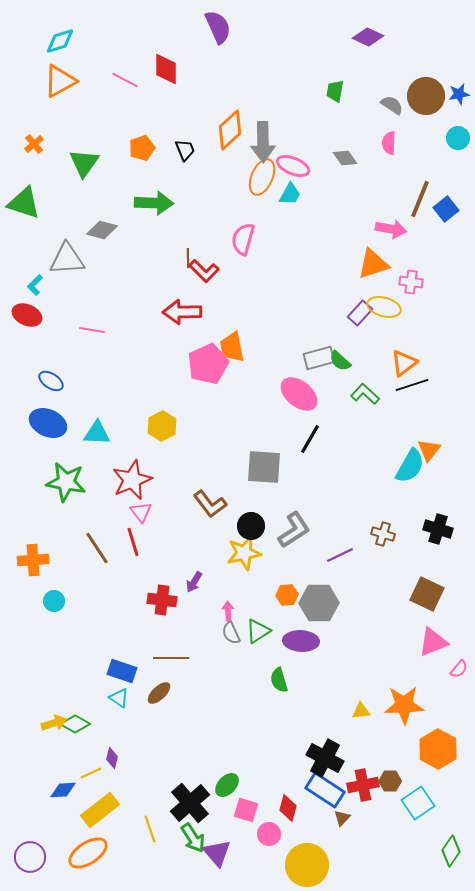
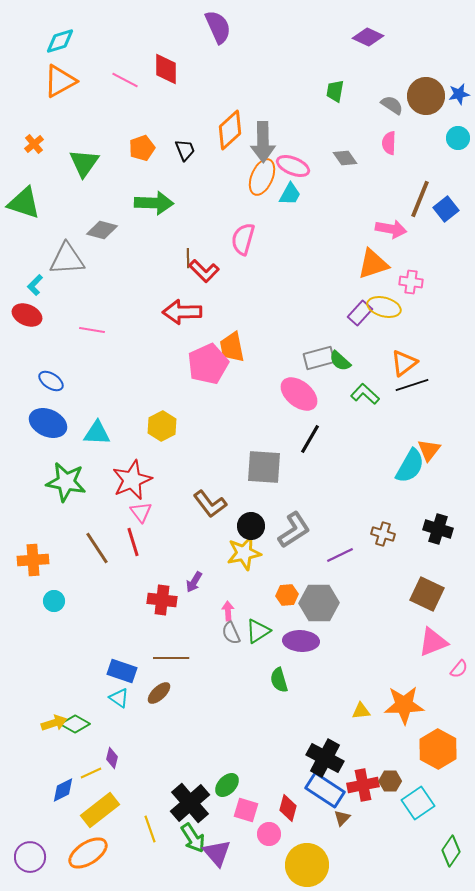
blue diamond at (63, 790): rotated 24 degrees counterclockwise
